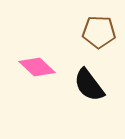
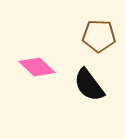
brown pentagon: moved 4 px down
